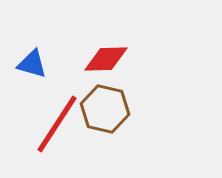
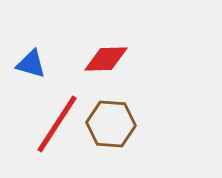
blue triangle: moved 1 px left
brown hexagon: moved 6 px right, 15 px down; rotated 9 degrees counterclockwise
